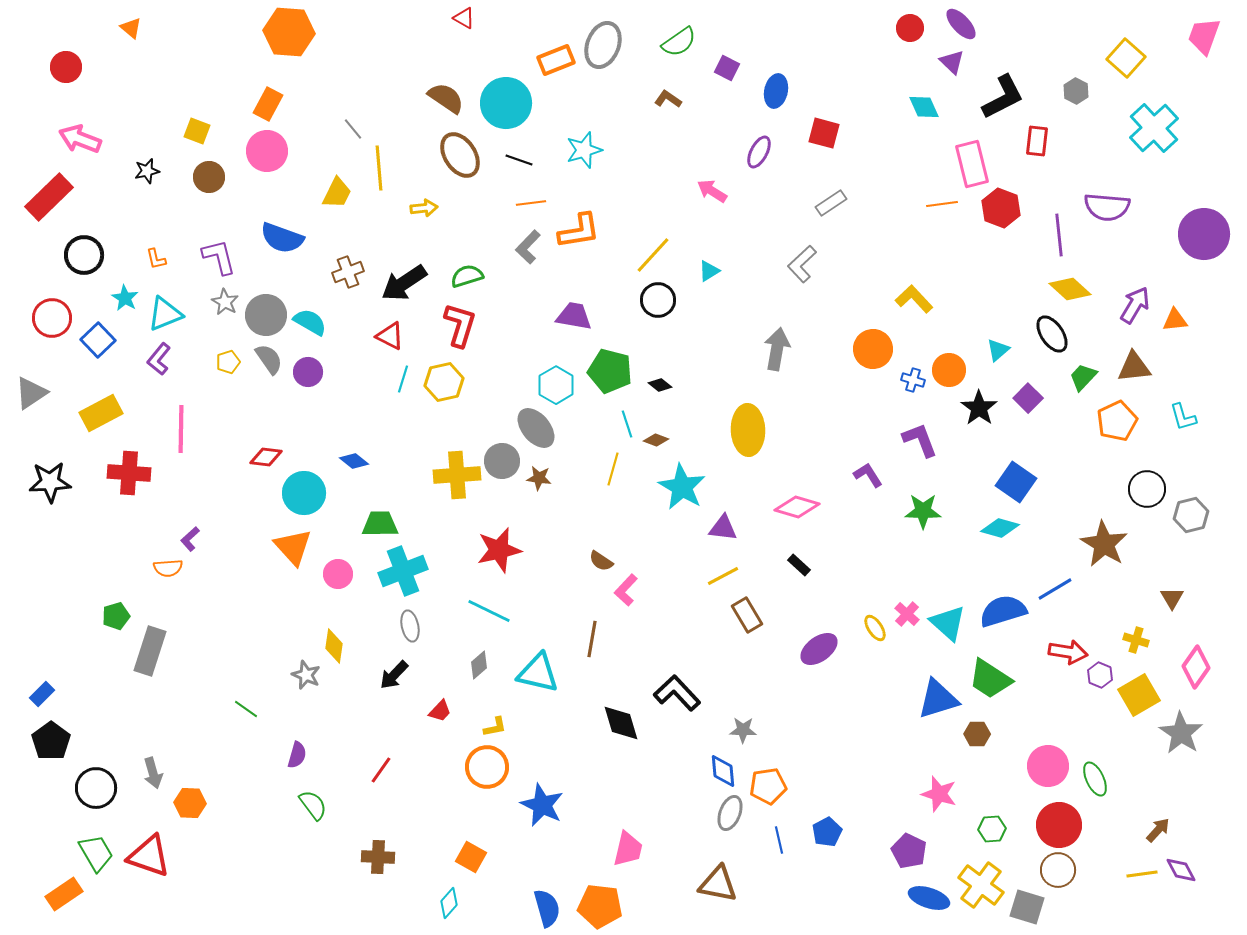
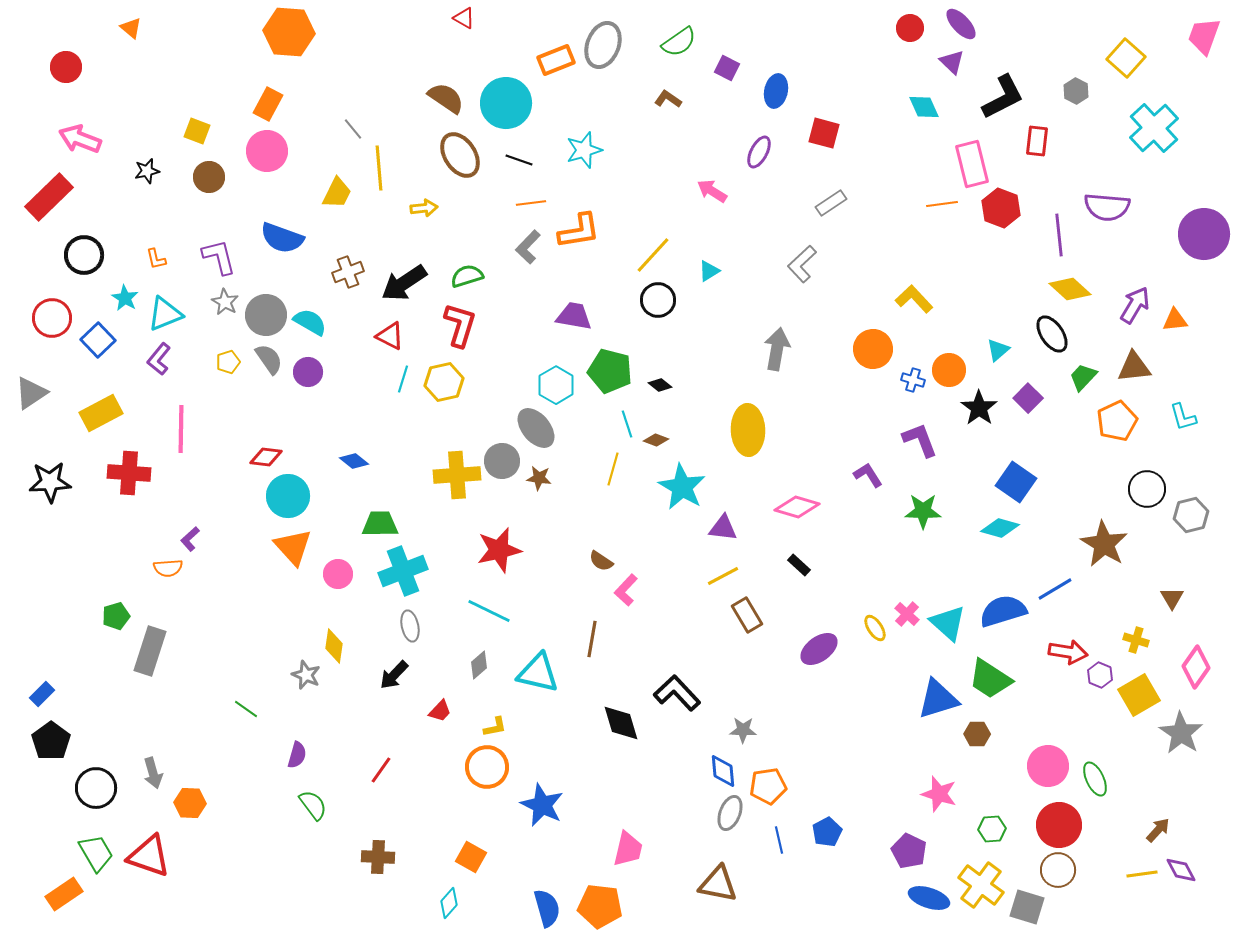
cyan circle at (304, 493): moved 16 px left, 3 px down
